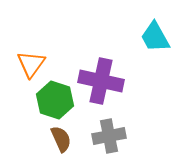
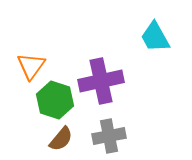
orange triangle: moved 2 px down
purple cross: rotated 24 degrees counterclockwise
brown semicircle: rotated 64 degrees clockwise
